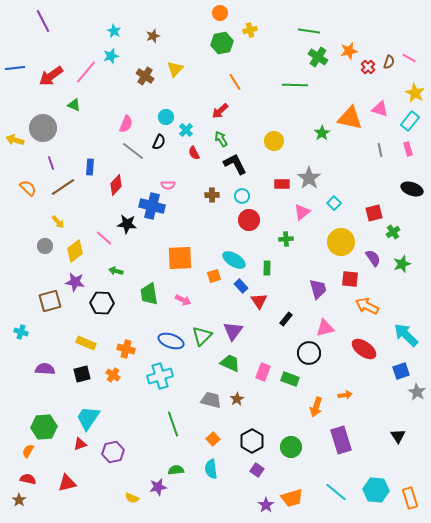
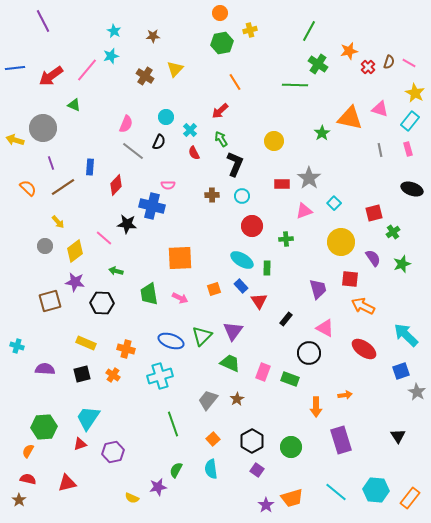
green line at (309, 31): rotated 70 degrees counterclockwise
brown star at (153, 36): rotated 16 degrees clockwise
green cross at (318, 57): moved 7 px down
pink line at (409, 58): moved 5 px down
pink line at (86, 72): moved 1 px right, 2 px up
cyan cross at (186, 130): moved 4 px right
black L-shape at (235, 164): rotated 50 degrees clockwise
pink triangle at (302, 212): moved 2 px right, 1 px up; rotated 18 degrees clockwise
red circle at (249, 220): moved 3 px right, 6 px down
cyan ellipse at (234, 260): moved 8 px right
orange square at (214, 276): moved 13 px down
pink arrow at (183, 300): moved 3 px left, 2 px up
orange arrow at (367, 306): moved 4 px left
pink triangle at (325, 328): rotated 42 degrees clockwise
cyan cross at (21, 332): moved 4 px left, 14 px down
gray trapezoid at (211, 400): moved 3 px left; rotated 65 degrees counterclockwise
orange arrow at (316, 407): rotated 18 degrees counterclockwise
green semicircle at (176, 470): rotated 56 degrees counterclockwise
orange rectangle at (410, 498): rotated 55 degrees clockwise
